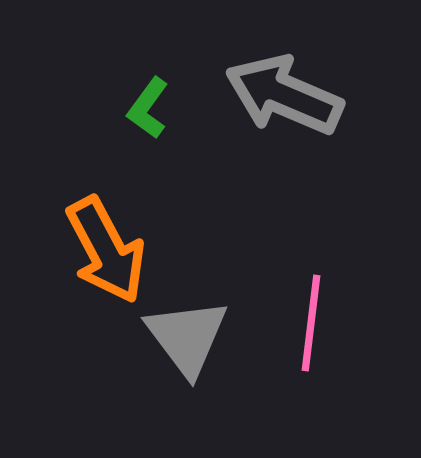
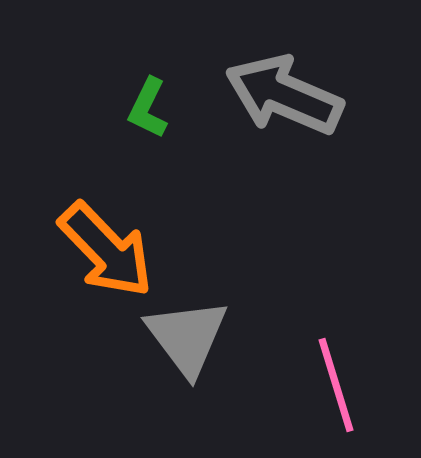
green L-shape: rotated 10 degrees counterclockwise
orange arrow: rotated 16 degrees counterclockwise
pink line: moved 25 px right, 62 px down; rotated 24 degrees counterclockwise
